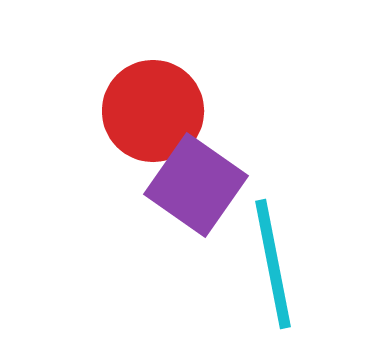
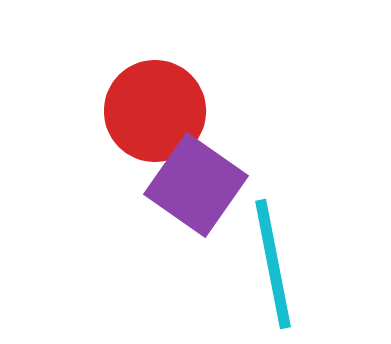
red circle: moved 2 px right
